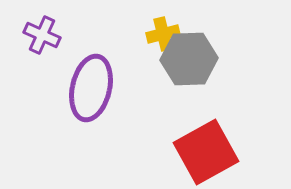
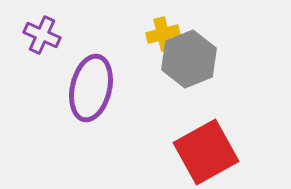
gray hexagon: rotated 20 degrees counterclockwise
